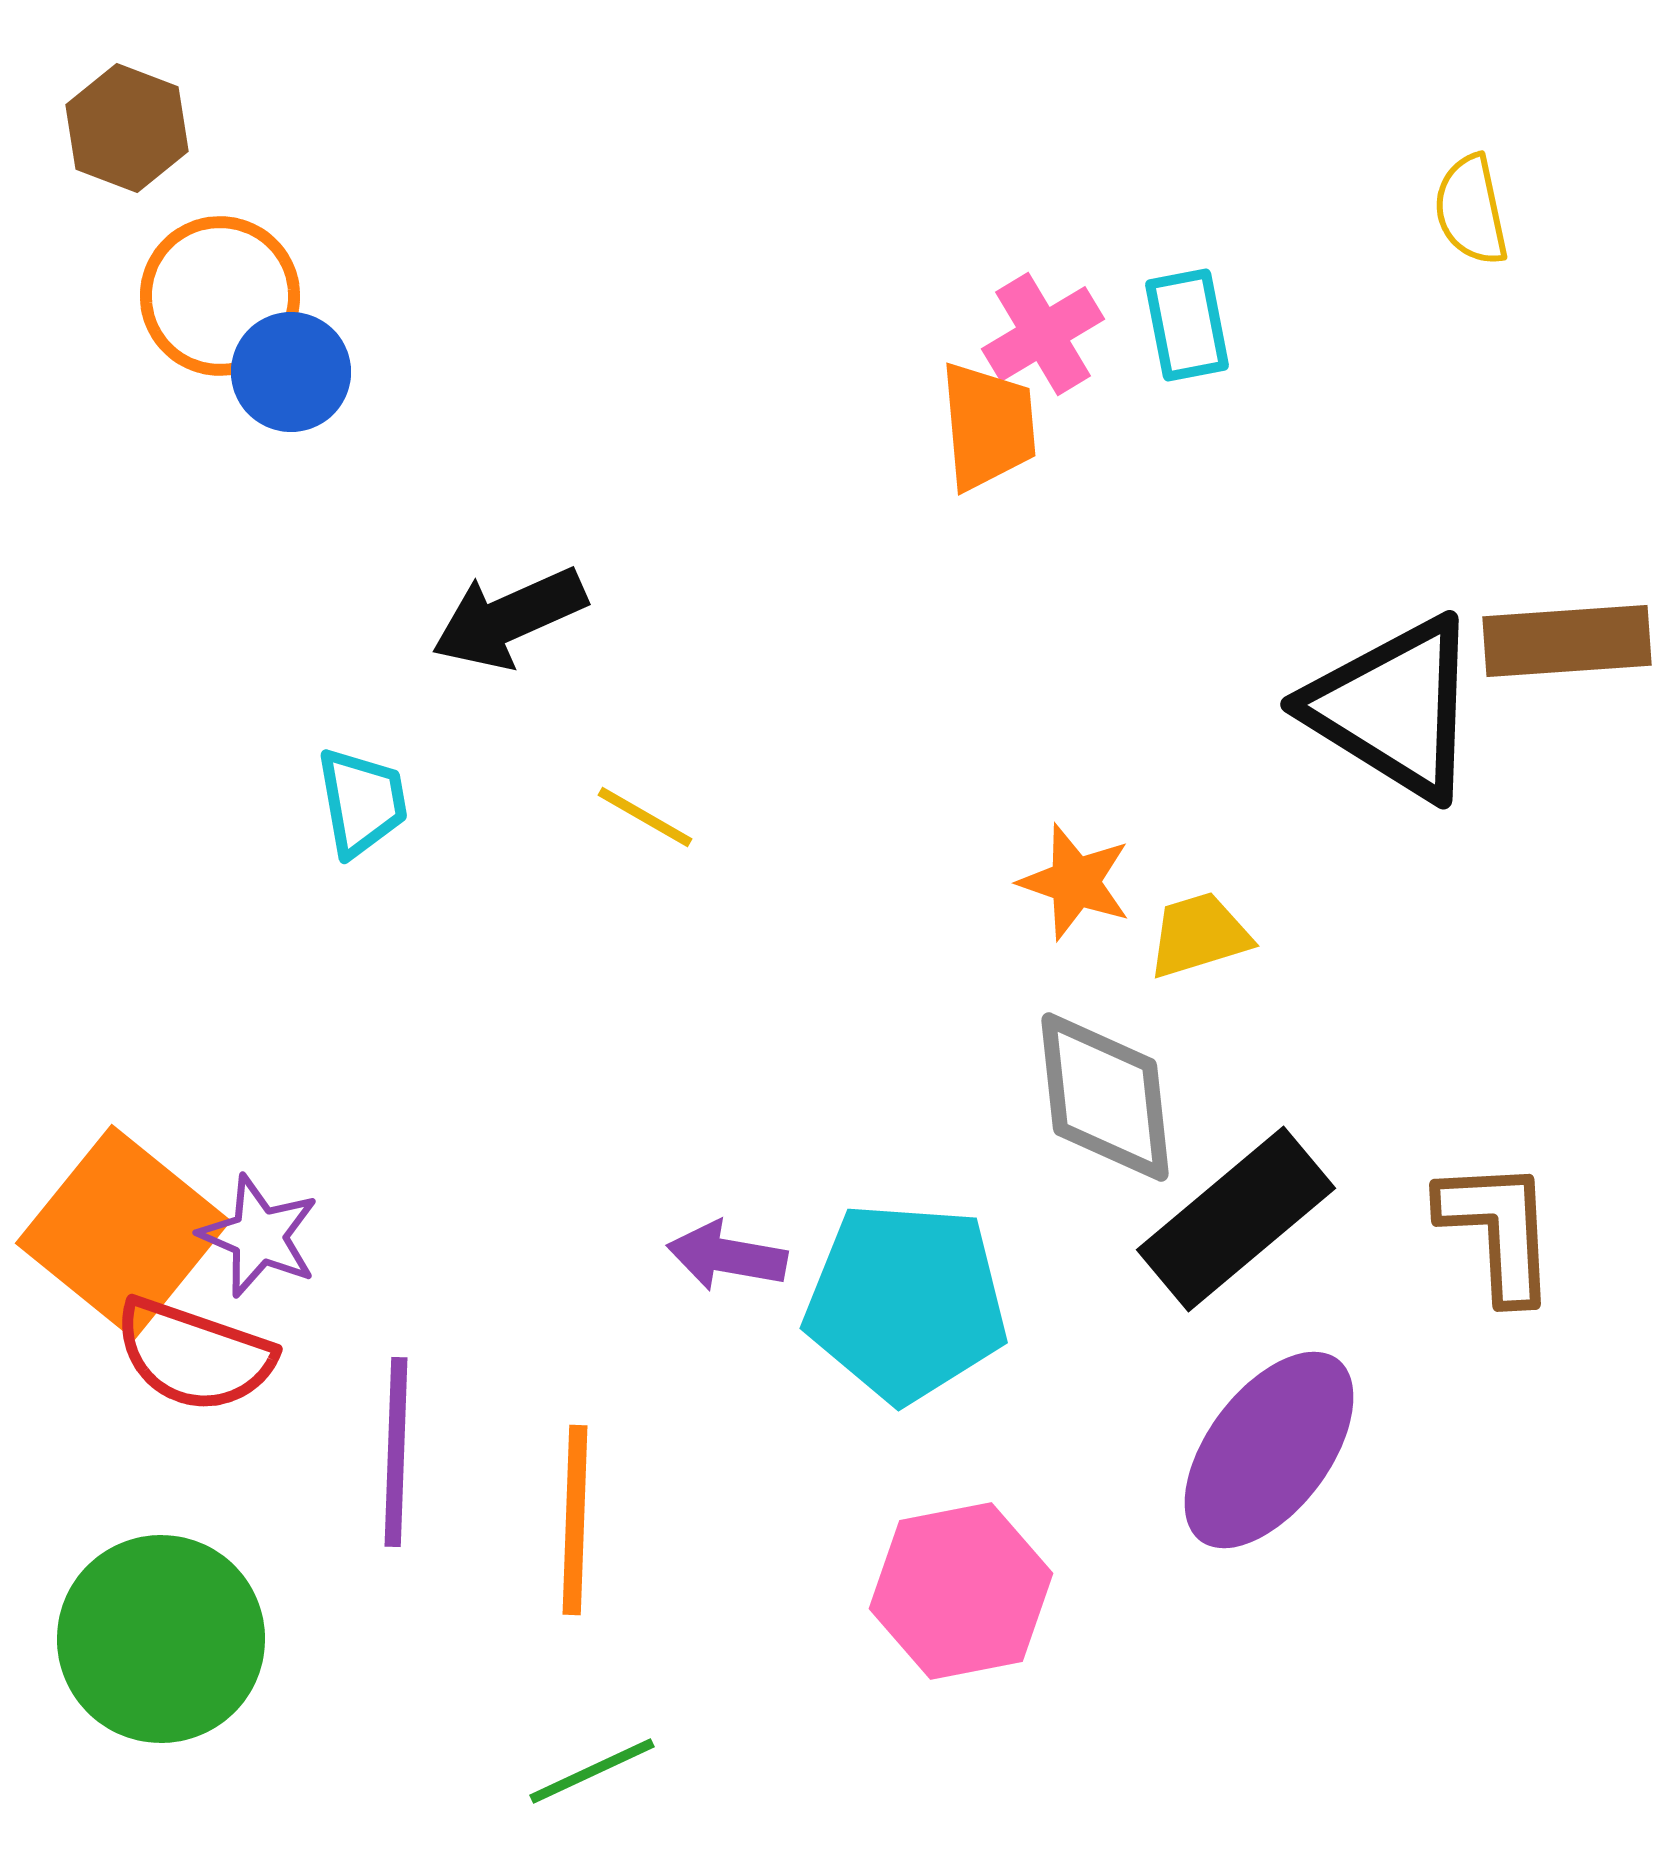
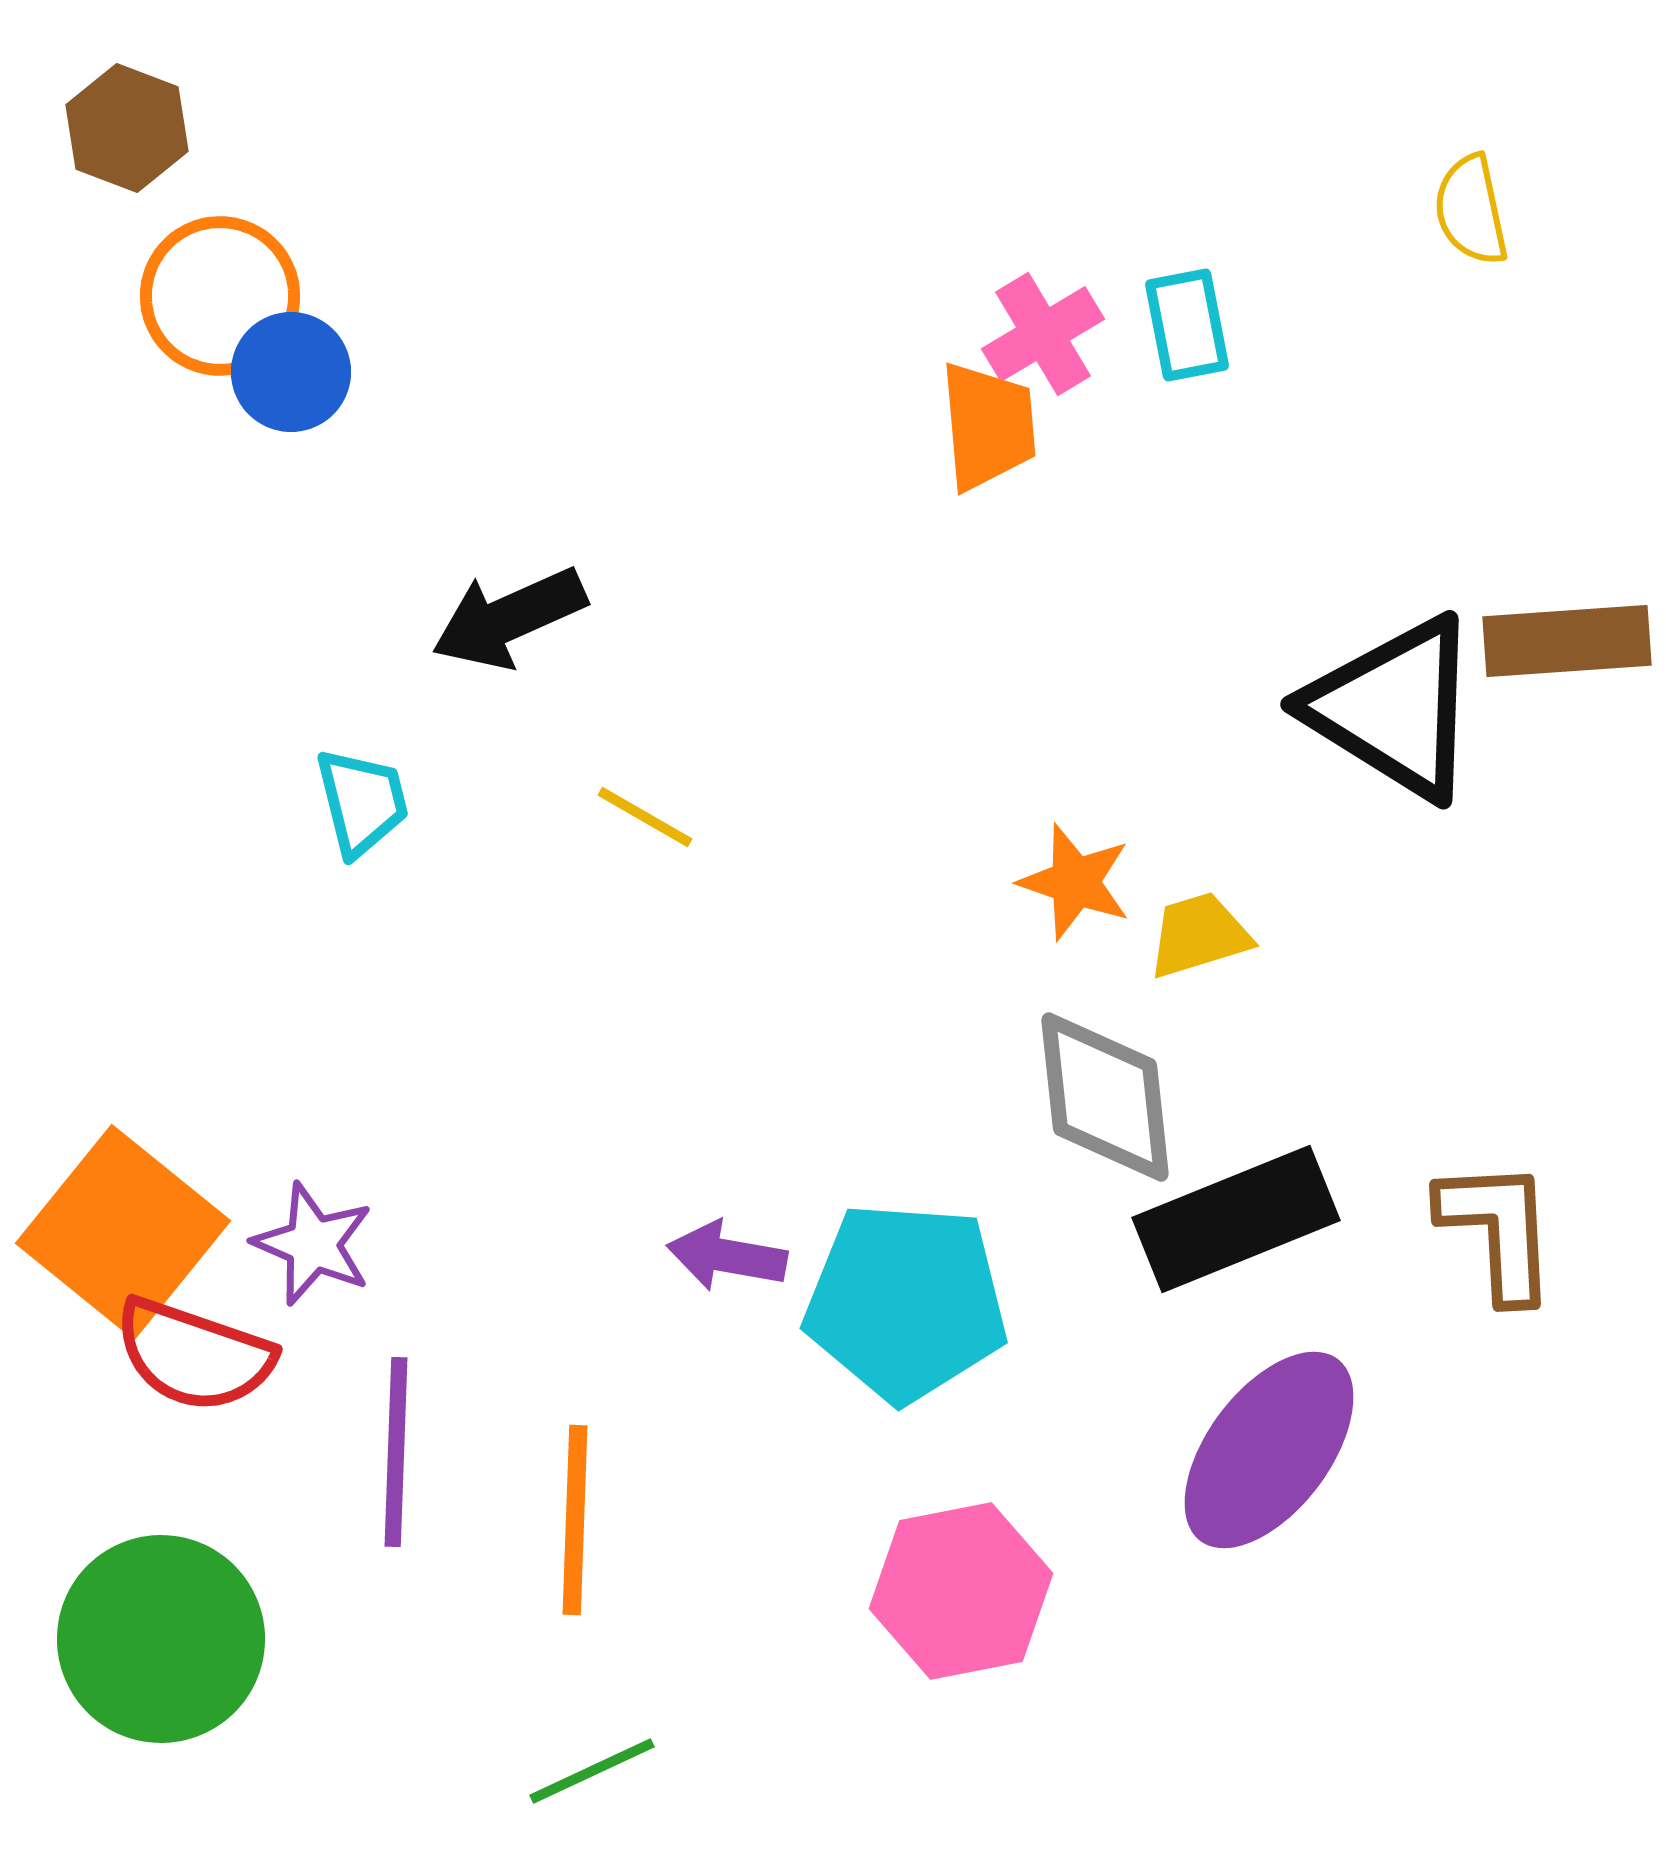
cyan trapezoid: rotated 4 degrees counterclockwise
black rectangle: rotated 18 degrees clockwise
purple star: moved 54 px right, 8 px down
